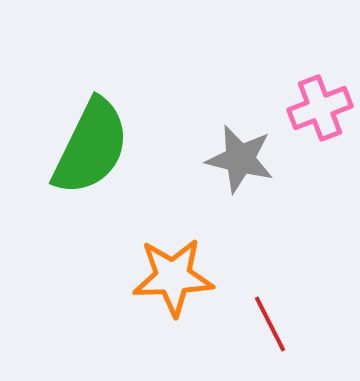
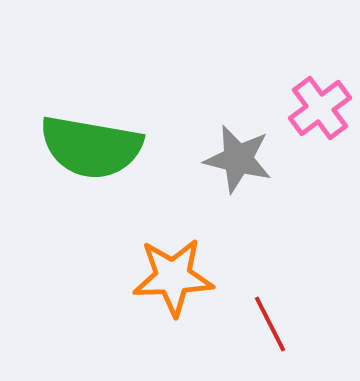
pink cross: rotated 16 degrees counterclockwise
green semicircle: rotated 74 degrees clockwise
gray star: moved 2 px left
